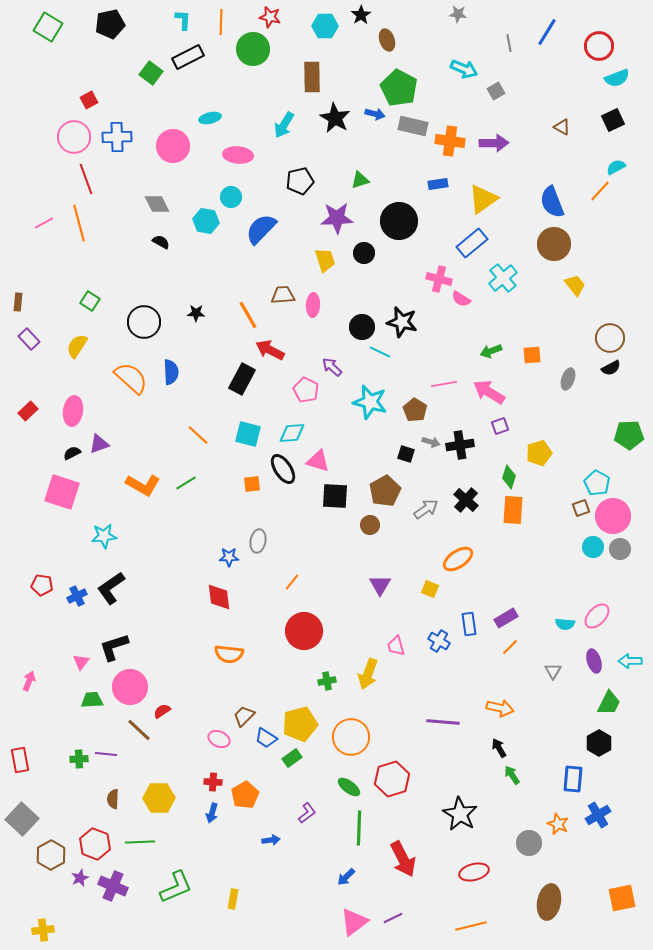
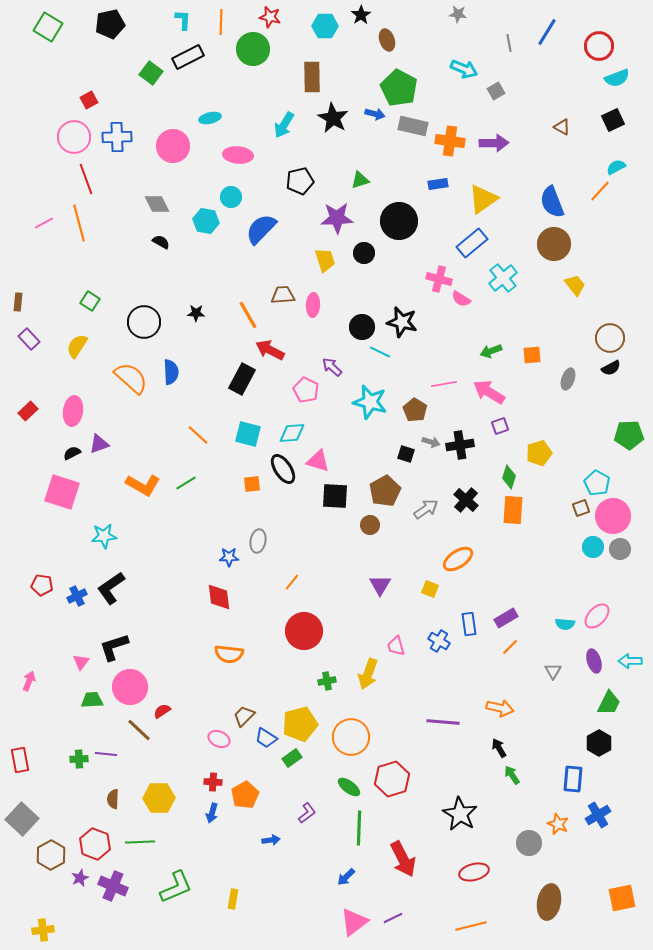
black star at (335, 118): moved 2 px left
